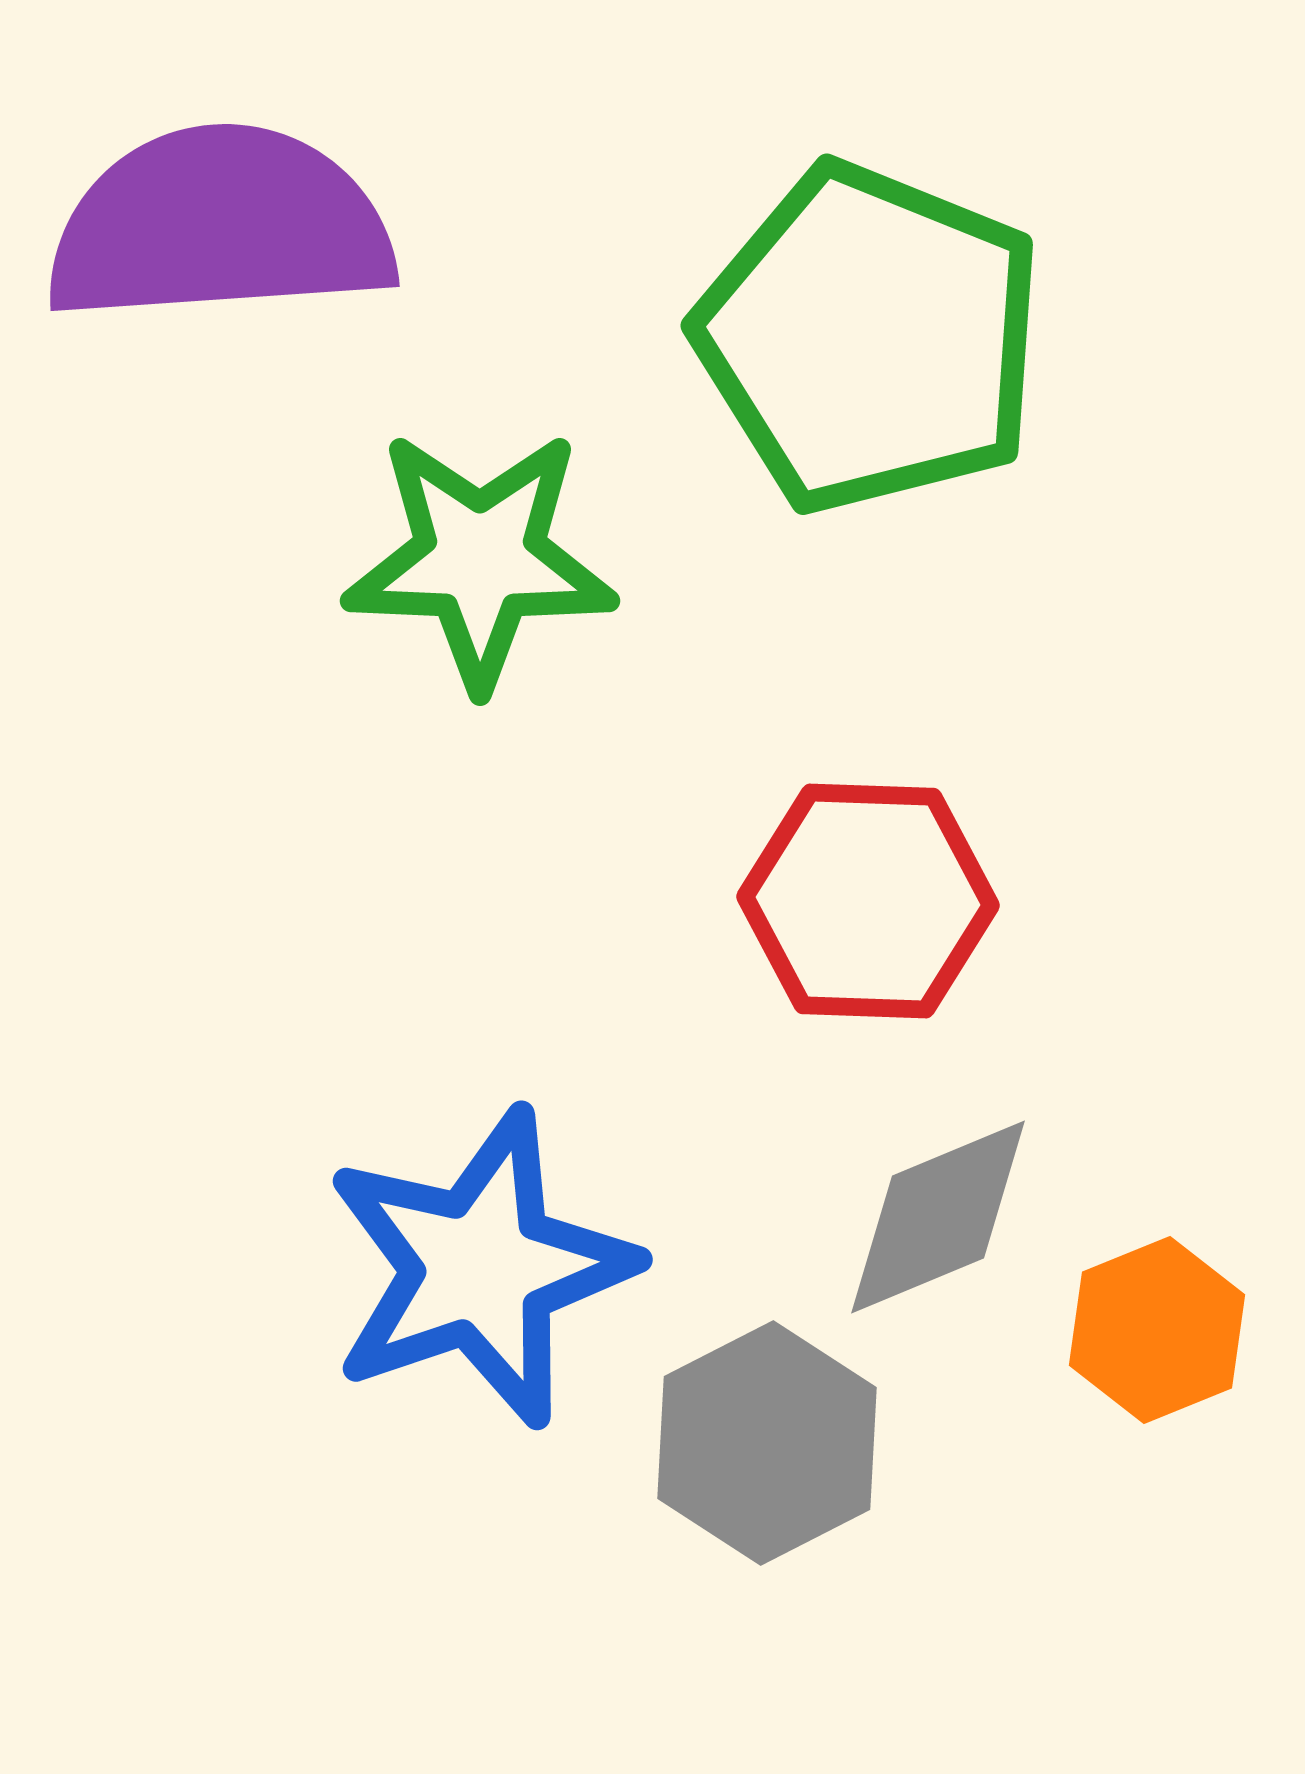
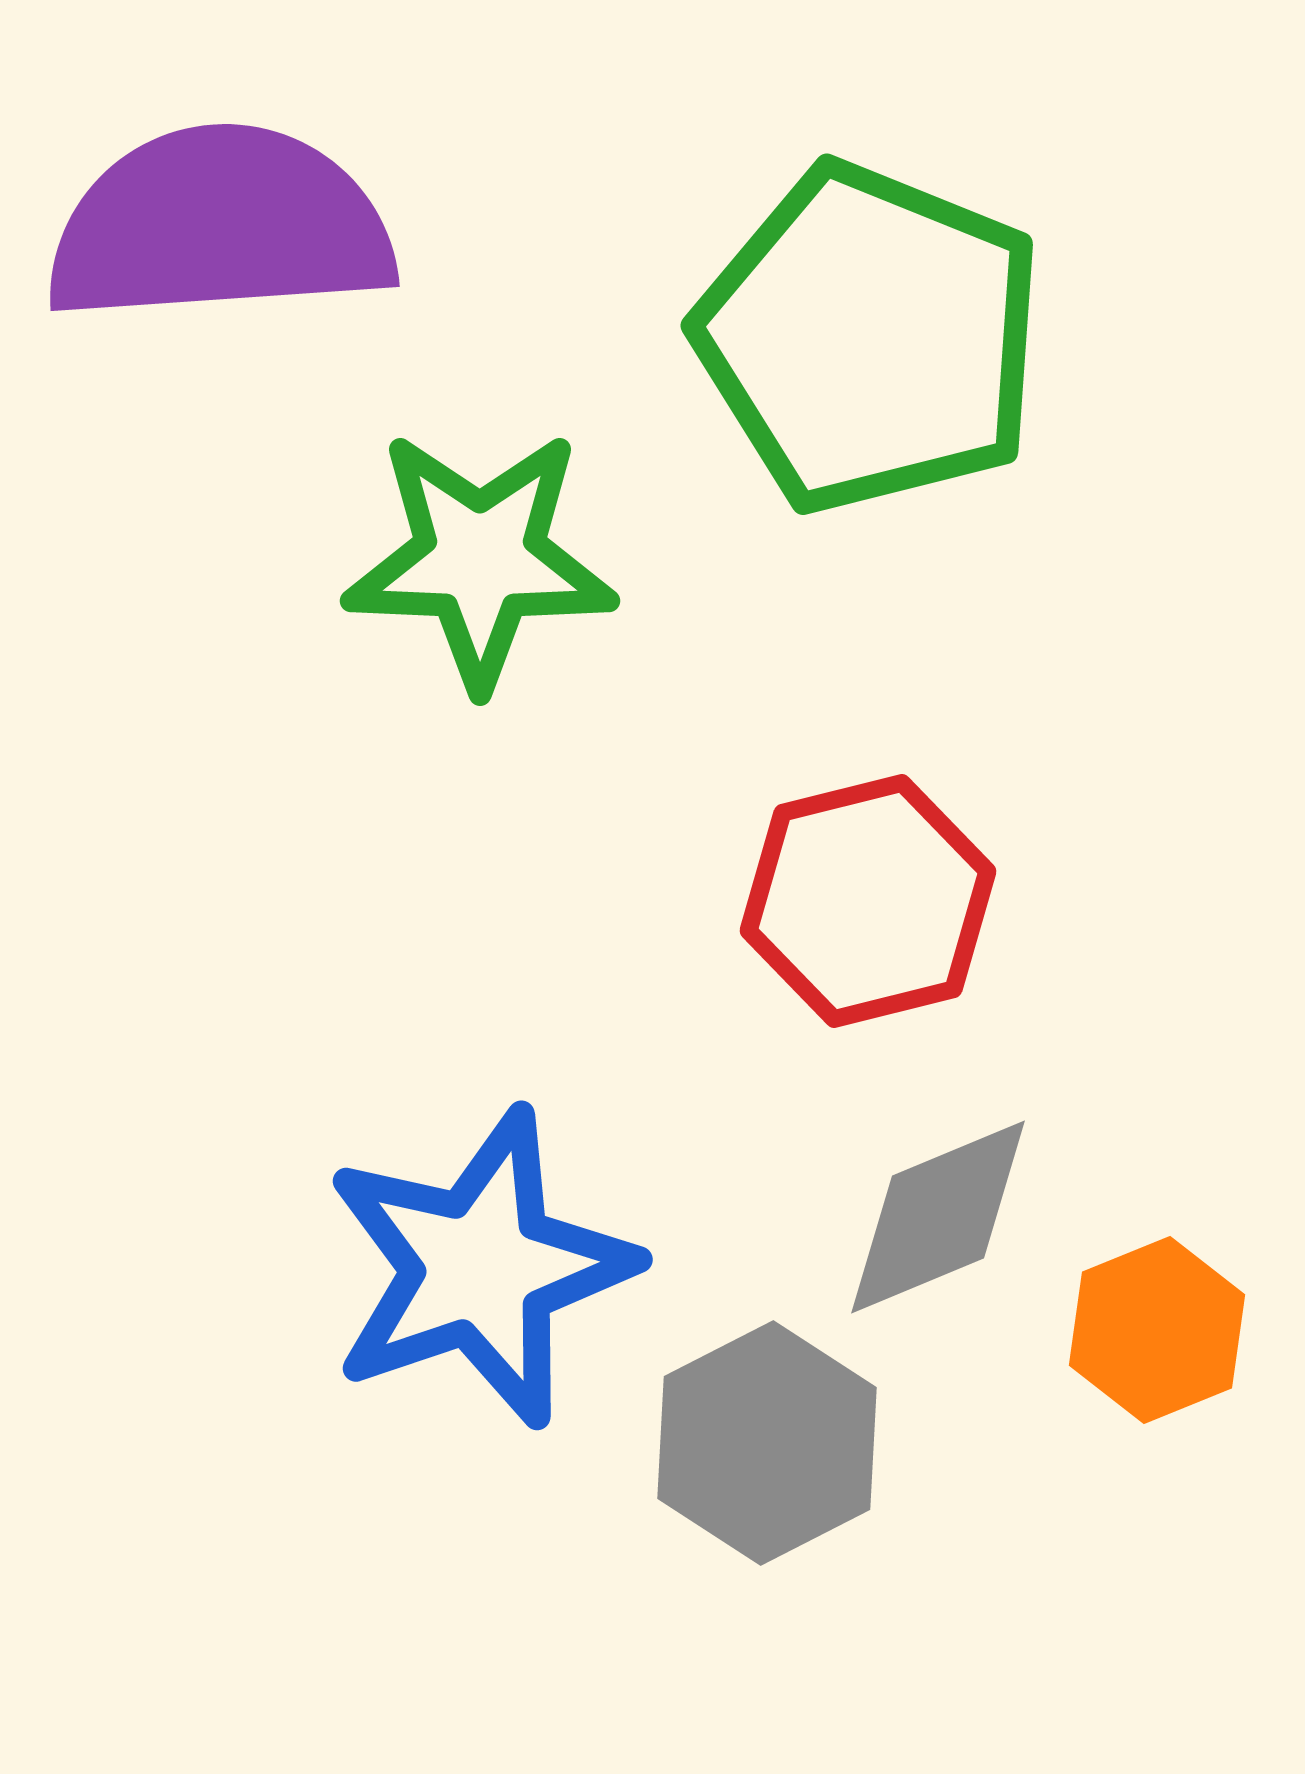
red hexagon: rotated 16 degrees counterclockwise
